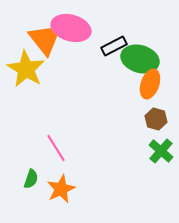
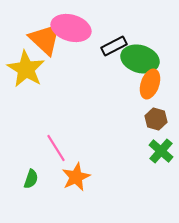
orange triangle: rotated 9 degrees counterclockwise
orange star: moved 15 px right, 12 px up
